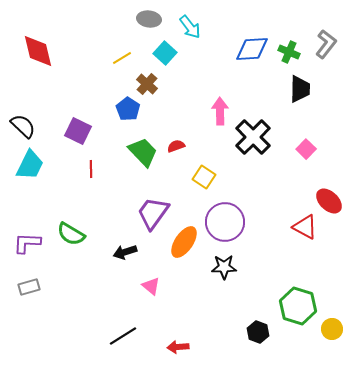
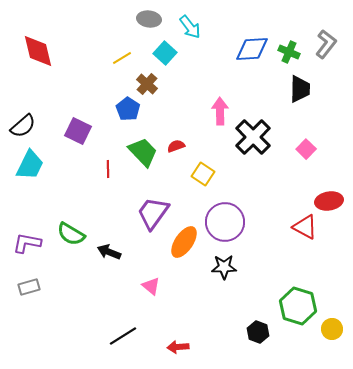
black semicircle: rotated 96 degrees clockwise
red line: moved 17 px right
yellow square: moved 1 px left, 3 px up
red ellipse: rotated 52 degrees counterclockwise
purple L-shape: rotated 8 degrees clockwise
black arrow: moved 16 px left; rotated 40 degrees clockwise
